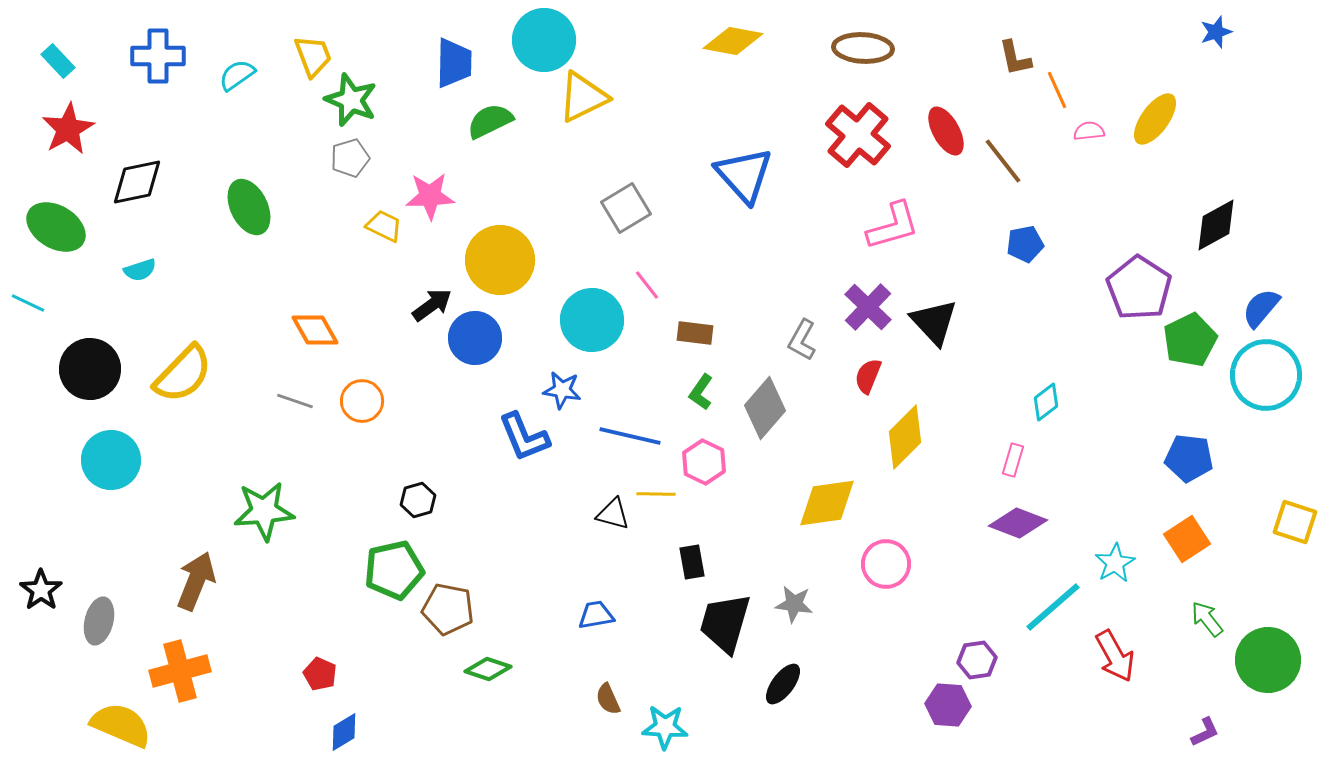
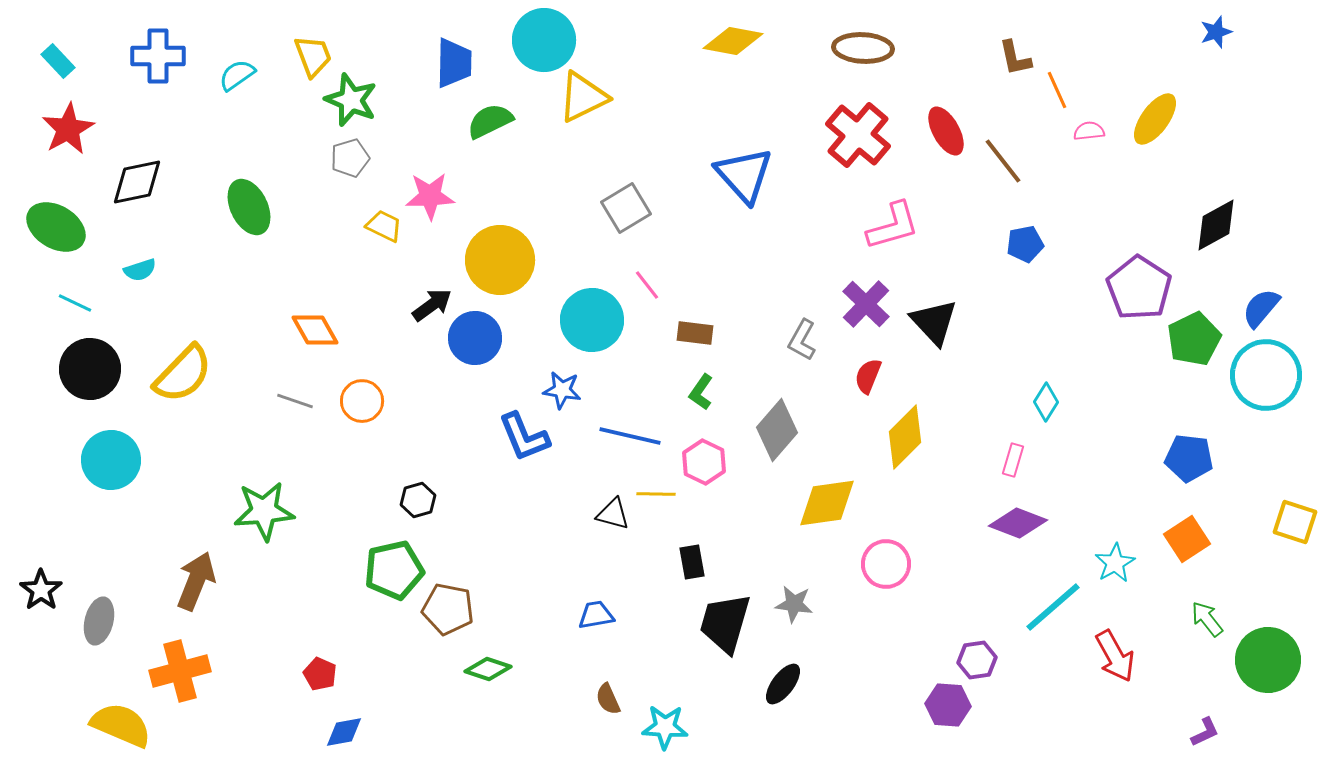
cyan line at (28, 303): moved 47 px right
purple cross at (868, 307): moved 2 px left, 3 px up
green pentagon at (1190, 340): moved 4 px right, 1 px up
cyan diamond at (1046, 402): rotated 21 degrees counterclockwise
gray diamond at (765, 408): moved 12 px right, 22 px down
blue diamond at (344, 732): rotated 21 degrees clockwise
